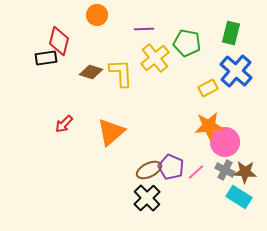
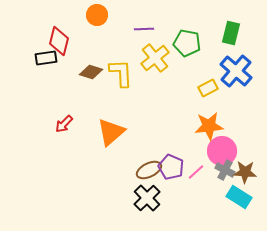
pink circle: moved 3 px left, 9 px down
